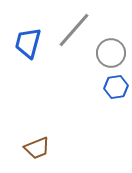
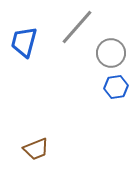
gray line: moved 3 px right, 3 px up
blue trapezoid: moved 4 px left, 1 px up
brown trapezoid: moved 1 px left, 1 px down
